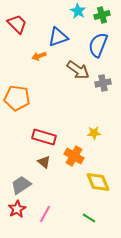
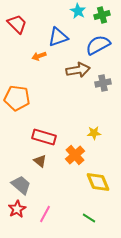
blue semicircle: rotated 40 degrees clockwise
brown arrow: rotated 45 degrees counterclockwise
orange cross: moved 1 px right, 1 px up; rotated 18 degrees clockwise
brown triangle: moved 4 px left, 1 px up
gray trapezoid: rotated 75 degrees clockwise
